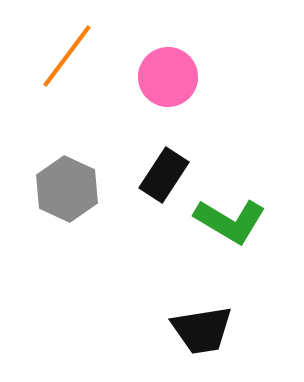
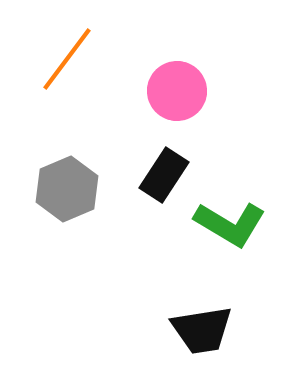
orange line: moved 3 px down
pink circle: moved 9 px right, 14 px down
gray hexagon: rotated 12 degrees clockwise
green L-shape: moved 3 px down
